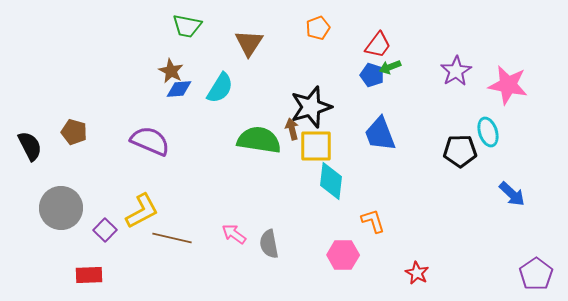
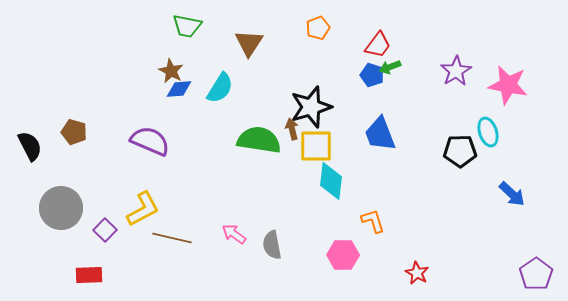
yellow L-shape: moved 1 px right, 2 px up
gray semicircle: moved 3 px right, 1 px down
